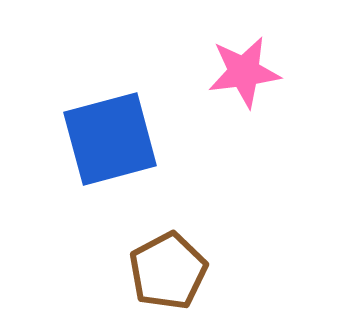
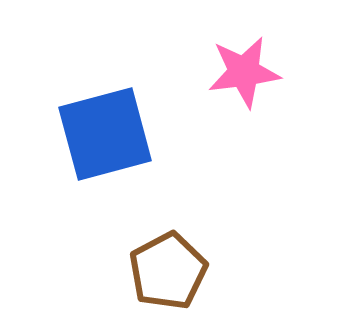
blue square: moved 5 px left, 5 px up
